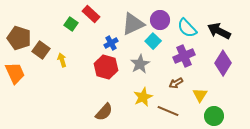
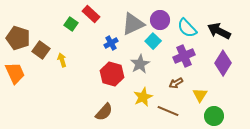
brown pentagon: moved 1 px left
red hexagon: moved 6 px right, 7 px down
